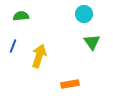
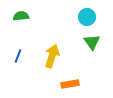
cyan circle: moved 3 px right, 3 px down
blue line: moved 5 px right, 10 px down
yellow arrow: moved 13 px right
